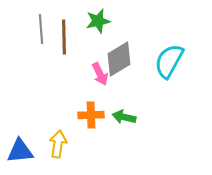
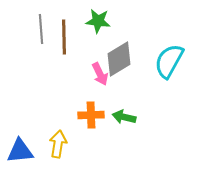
green star: rotated 20 degrees clockwise
